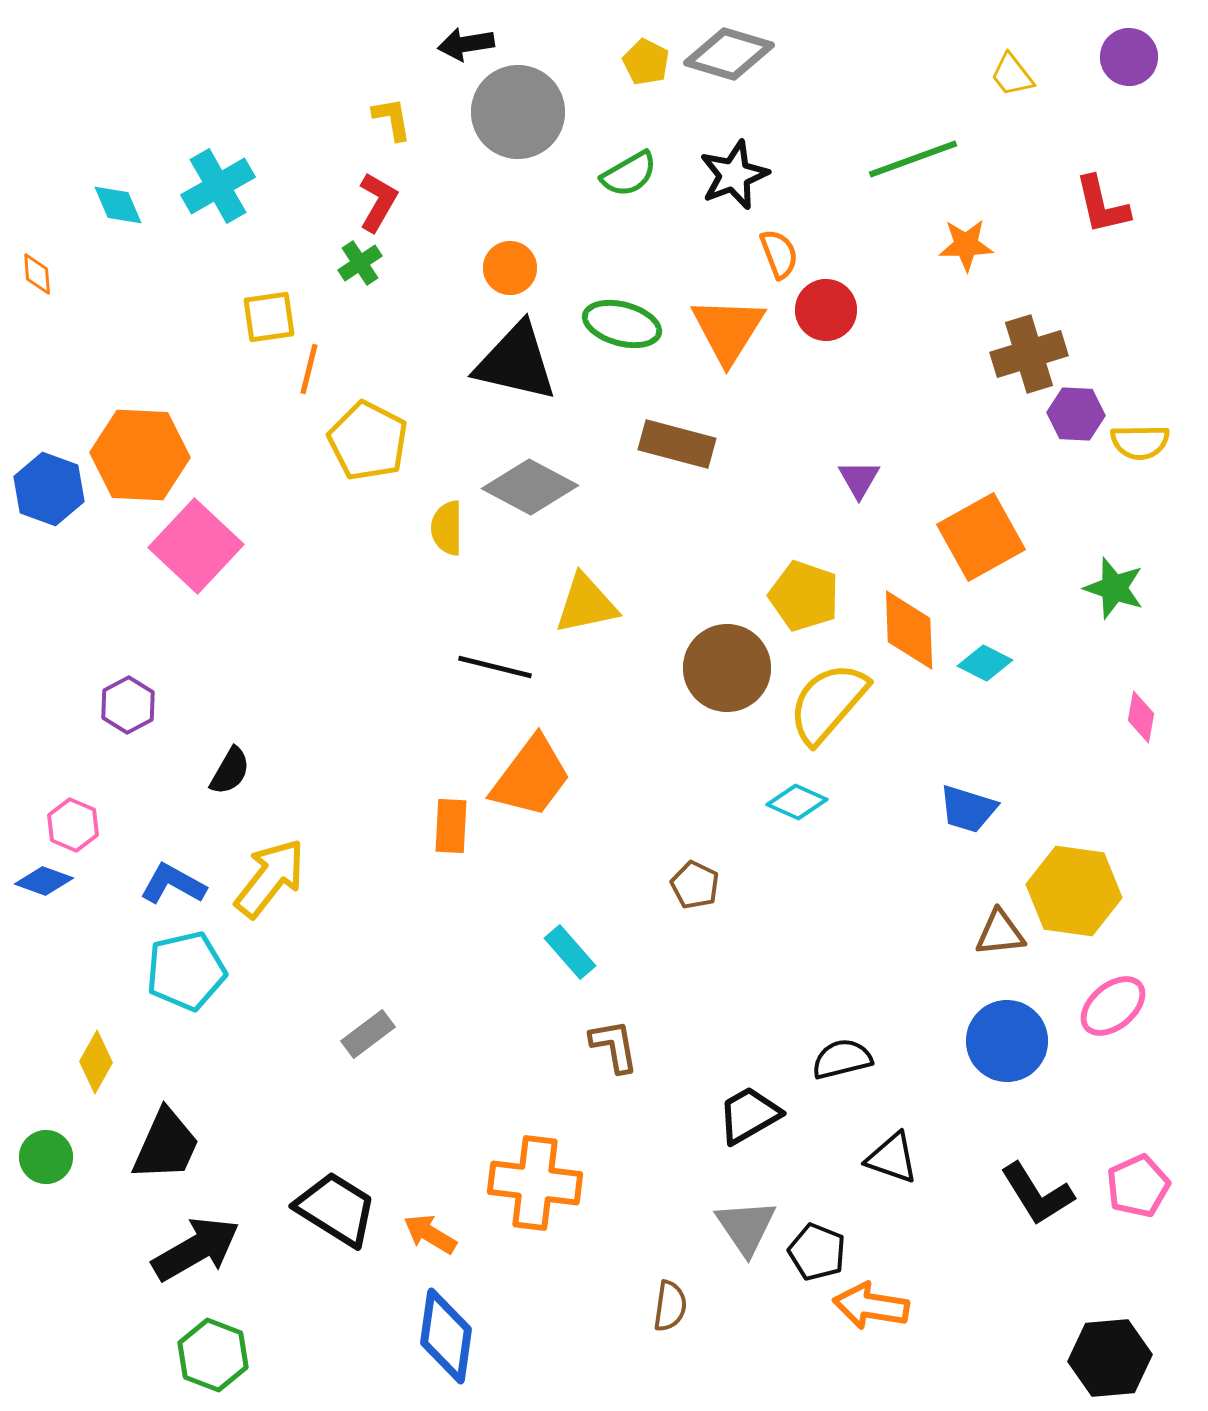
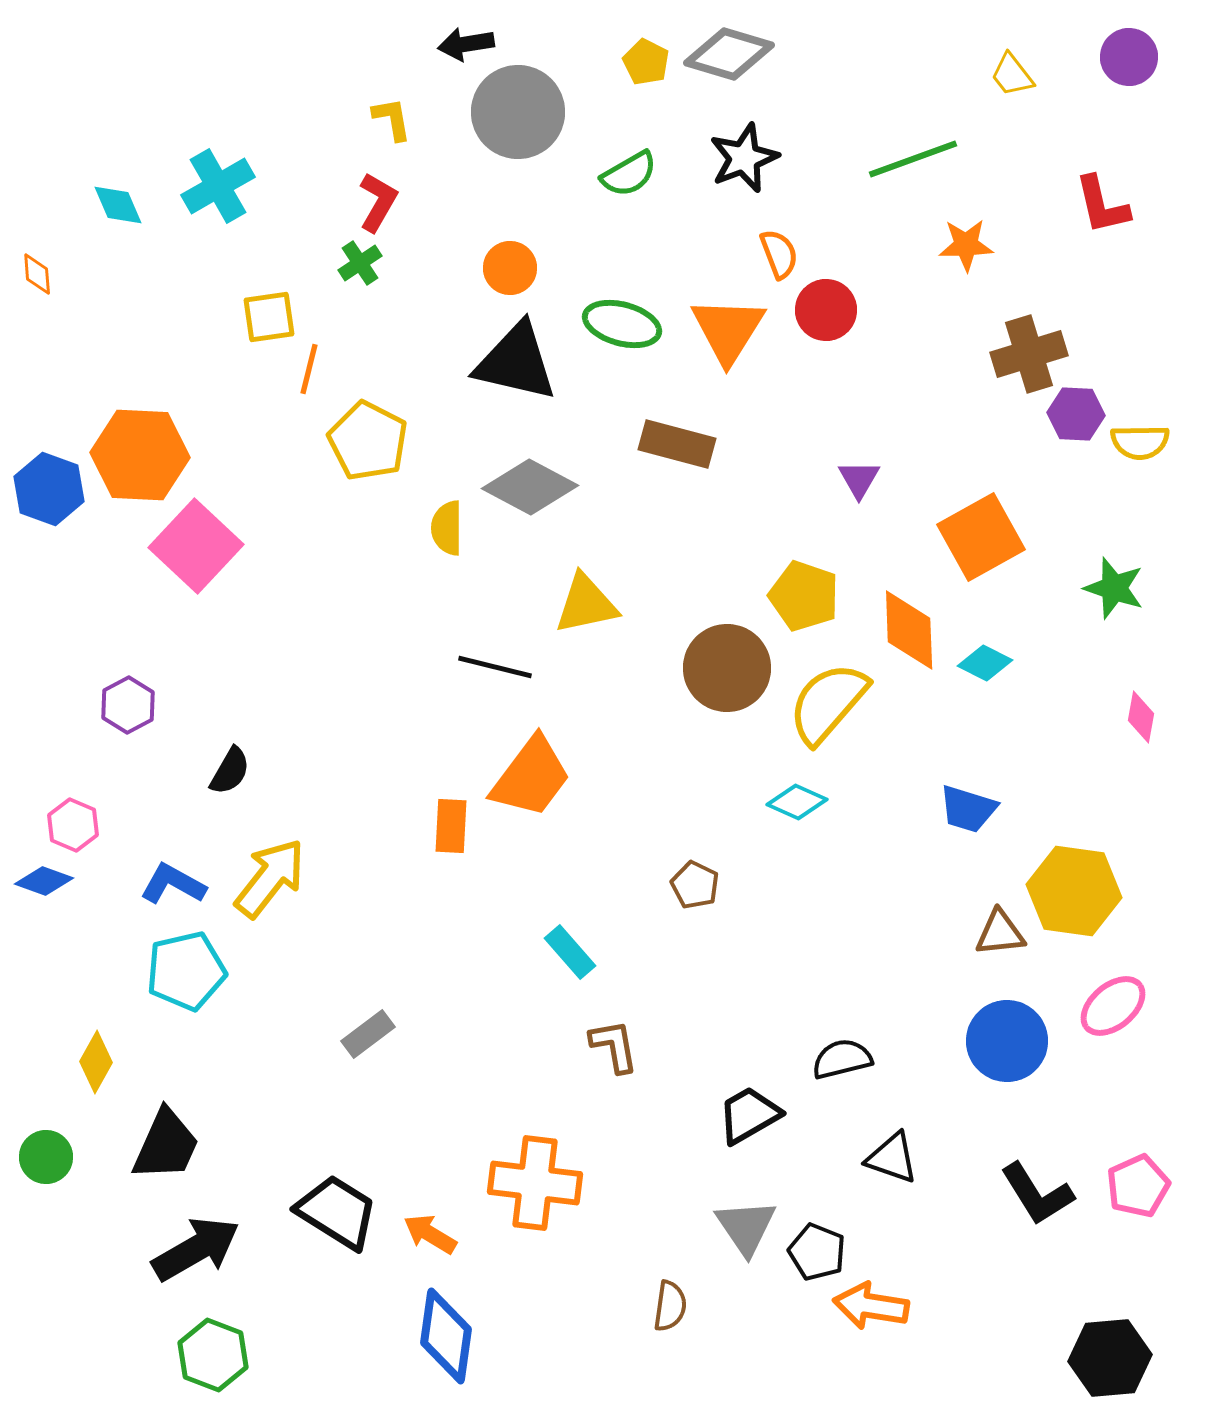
black star at (734, 175): moved 10 px right, 17 px up
black trapezoid at (336, 1209): moved 1 px right, 3 px down
